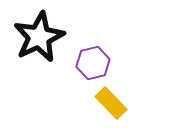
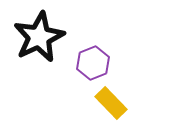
purple hexagon: rotated 8 degrees counterclockwise
